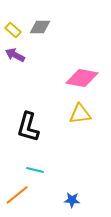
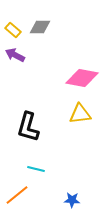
cyan line: moved 1 px right, 1 px up
